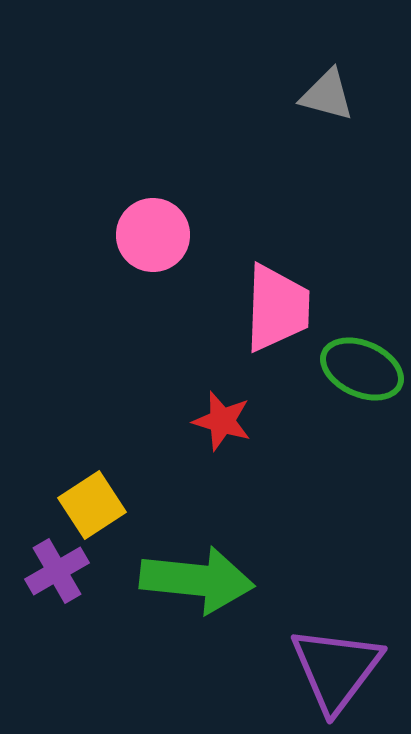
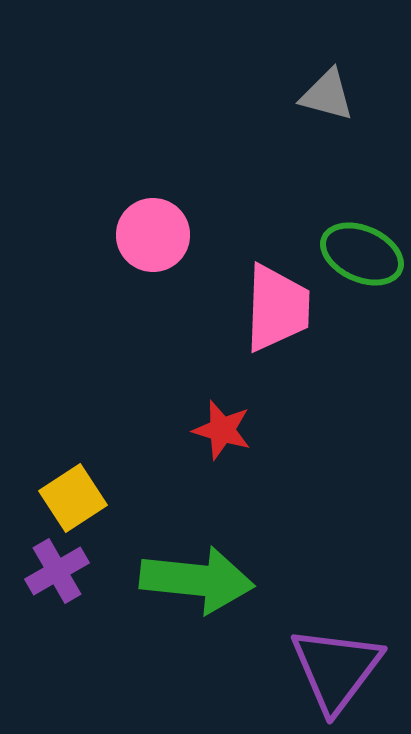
green ellipse: moved 115 px up
red star: moved 9 px down
yellow square: moved 19 px left, 7 px up
